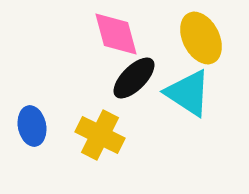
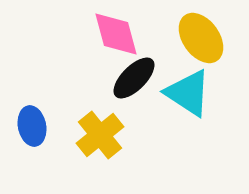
yellow ellipse: rotated 9 degrees counterclockwise
yellow cross: rotated 24 degrees clockwise
